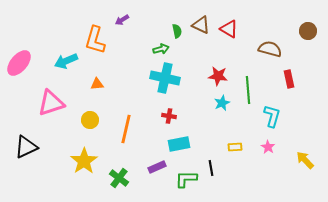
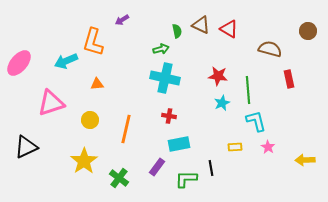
orange L-shape: moved 2 px left, 2 px down
cyan L-shape: moved 16 px left, 5 px down; rotated 30 degrees counterclockwise
yellow arrow: rotated 48 degrees counterclockwise
purple rectangle: rotated 30 degrees counterclockwise
